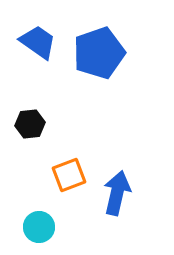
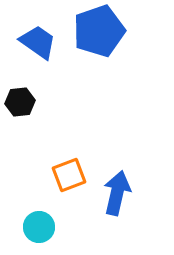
blue pentagon: moved 22 px up
black hexagon: moved 10 px left, 22 px up
